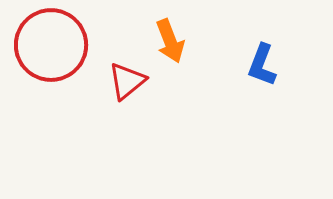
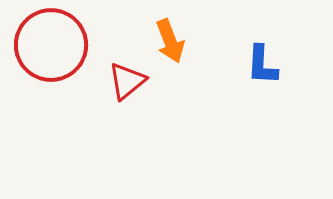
blue L-shape: rotated 18 degrees counterclockwise
